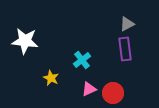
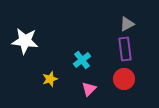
yellow star: moved 1 px left, 1 px down; rotated 28 degrees clockwise
pink triangle: rotated 21 degrees counterclockwise
red circle: moved 11 px right, 14 px up
